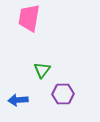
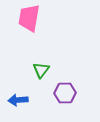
green triangle: moved 1 px left
purple hexagon: moved 2 px right, 1 px up
